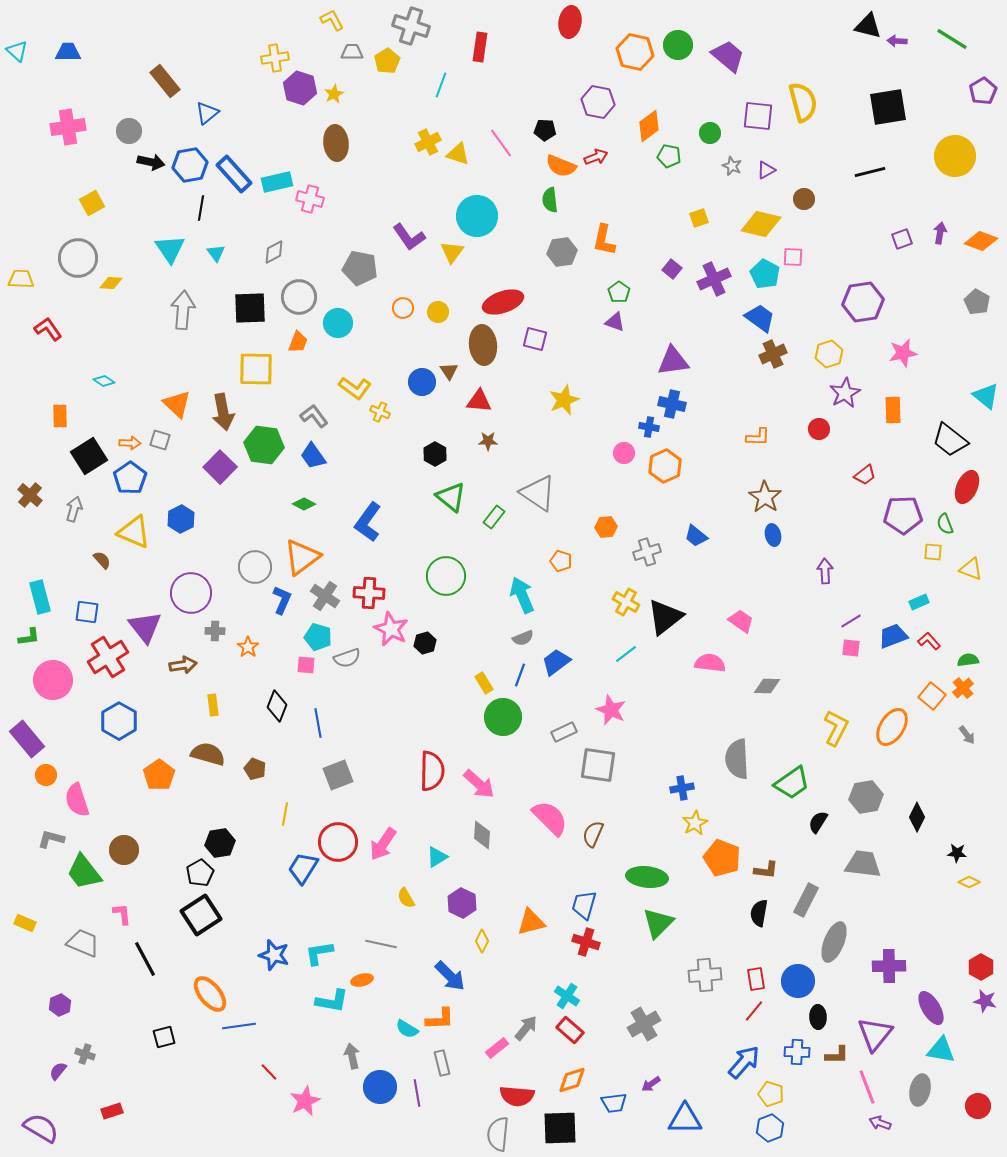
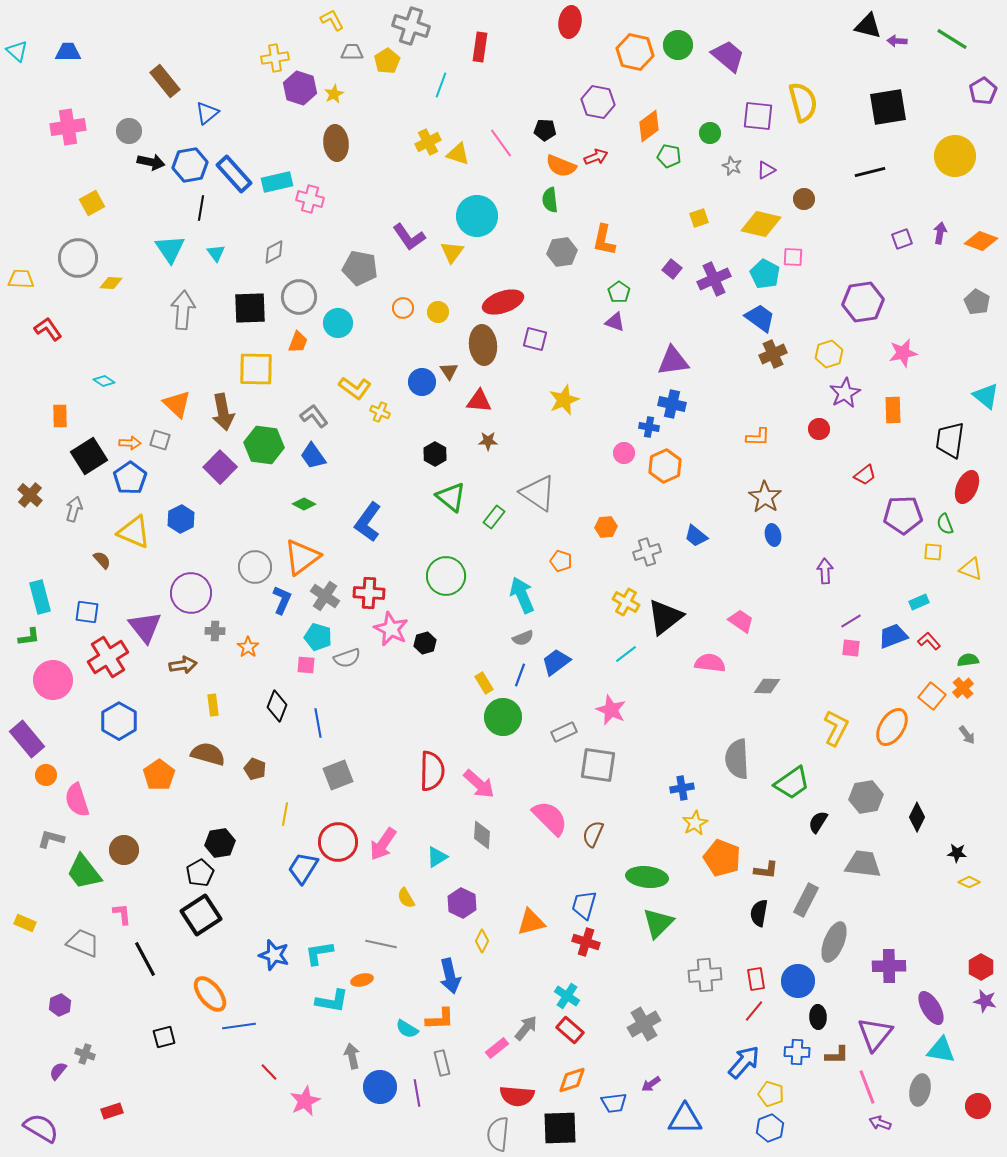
black trapezoid at (950, 440): rotated 60 degrees clockwise
blue arrow at (450, 976): rotated 32 degrees clockwise
